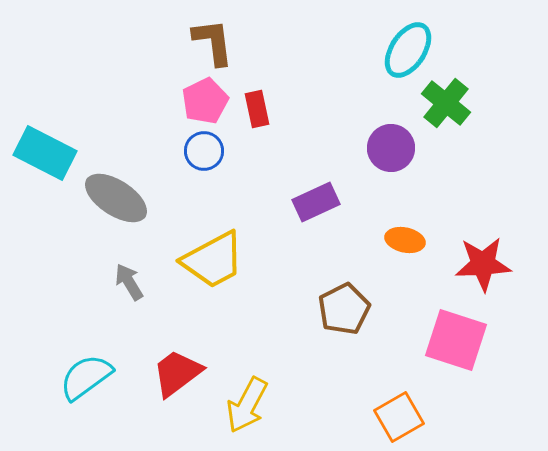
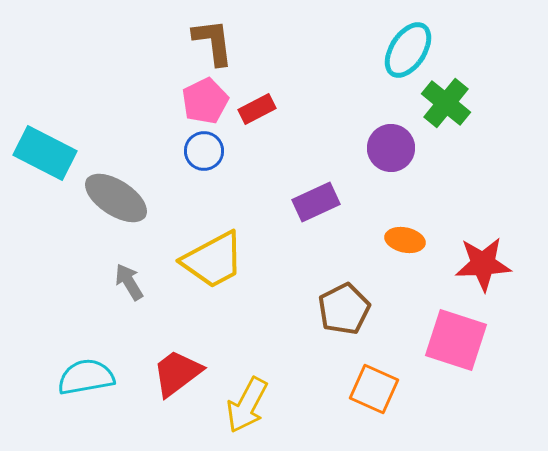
red rectangle: rotated 75 degrees clockwise
cyan semicircle: rotated 26 degrees clockwise
orange square: moved 25 px left, 28 px up; rotated 36 degrees counterclockwise
